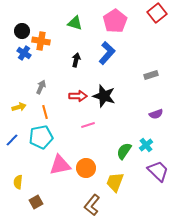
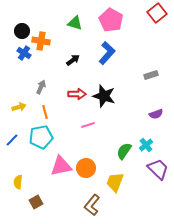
pink pentagon: moved 4 px left, 1 px up; rotated 10 degrees counterclockwise
black arrow: moved 3 px left; rotated 40 degrees clockwise
red arrow: moved 1 px left, 2 px up
pink triangle: moved 1 px right, 1 px down
purple trapezoid: moved 2 px up
